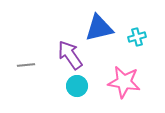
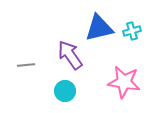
cyan cross: moved 5 px left, 6 px up
cyan circle: moved 12 px left, 5 px down
